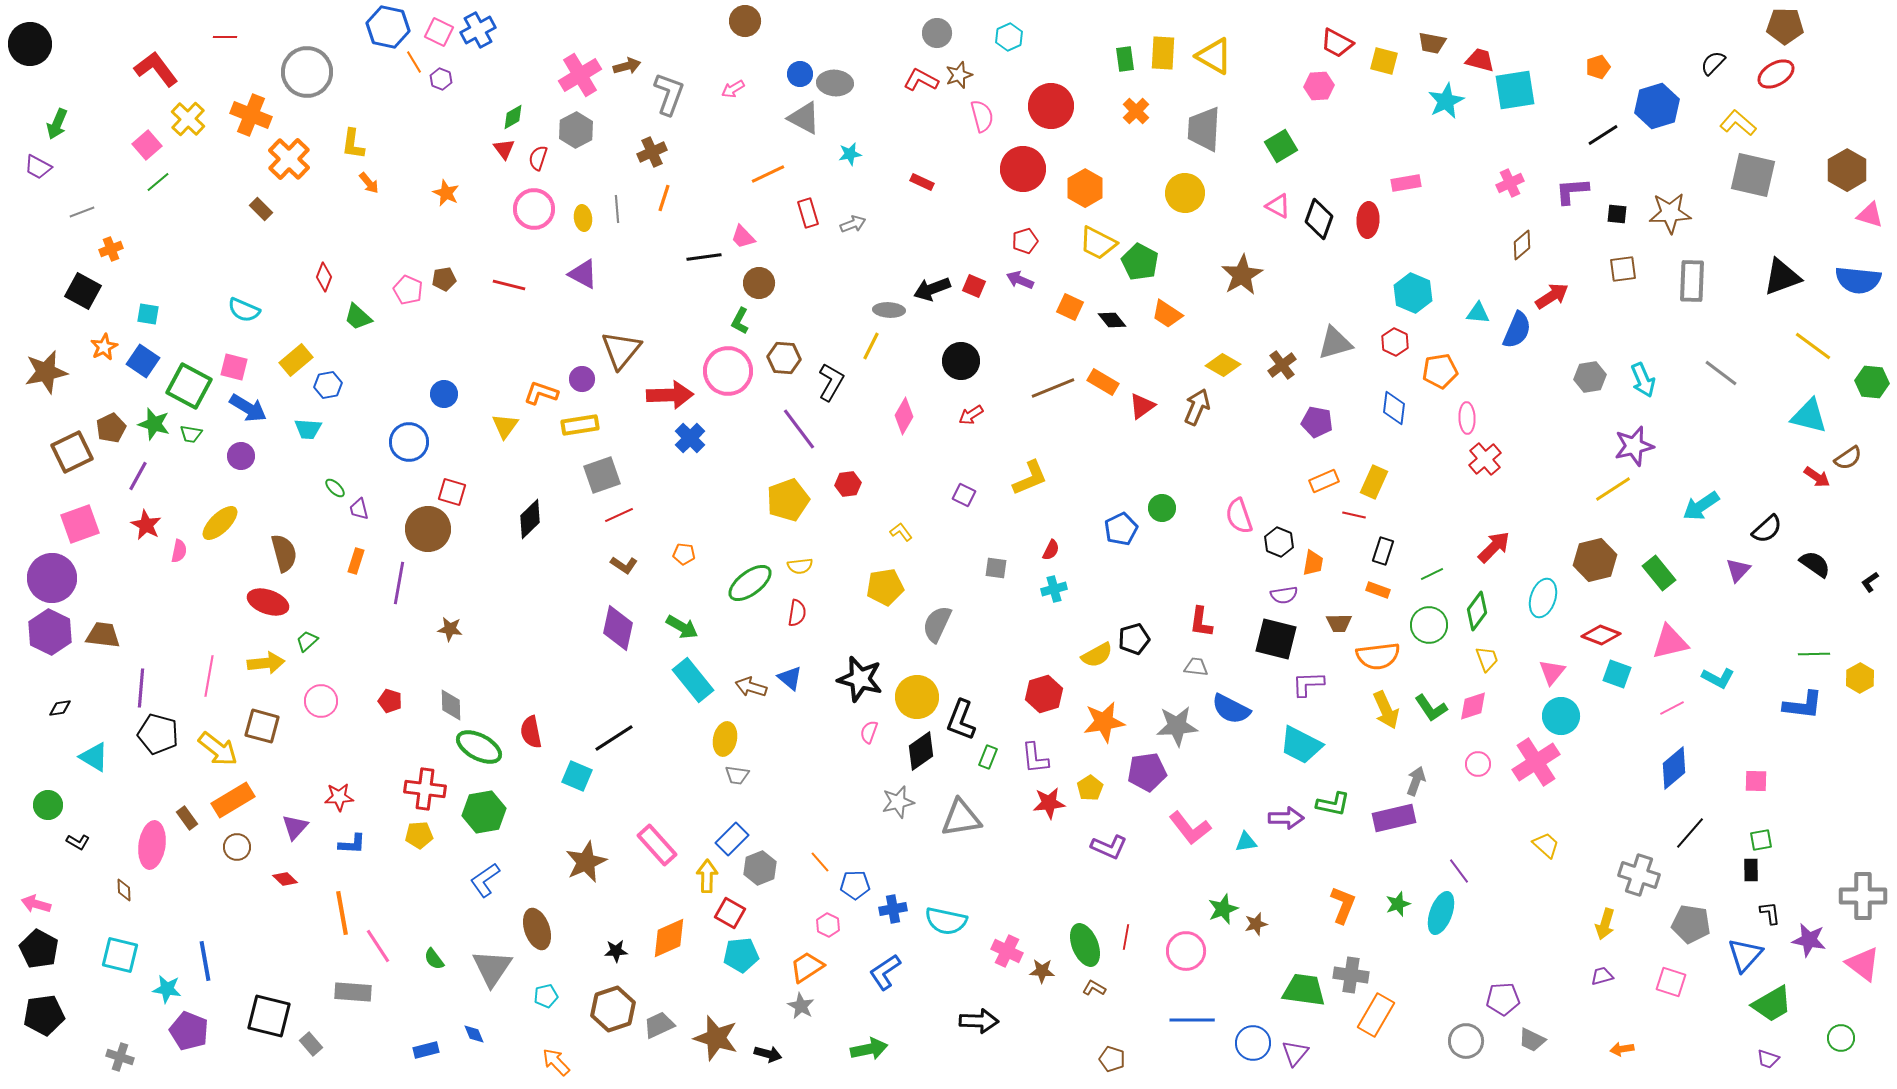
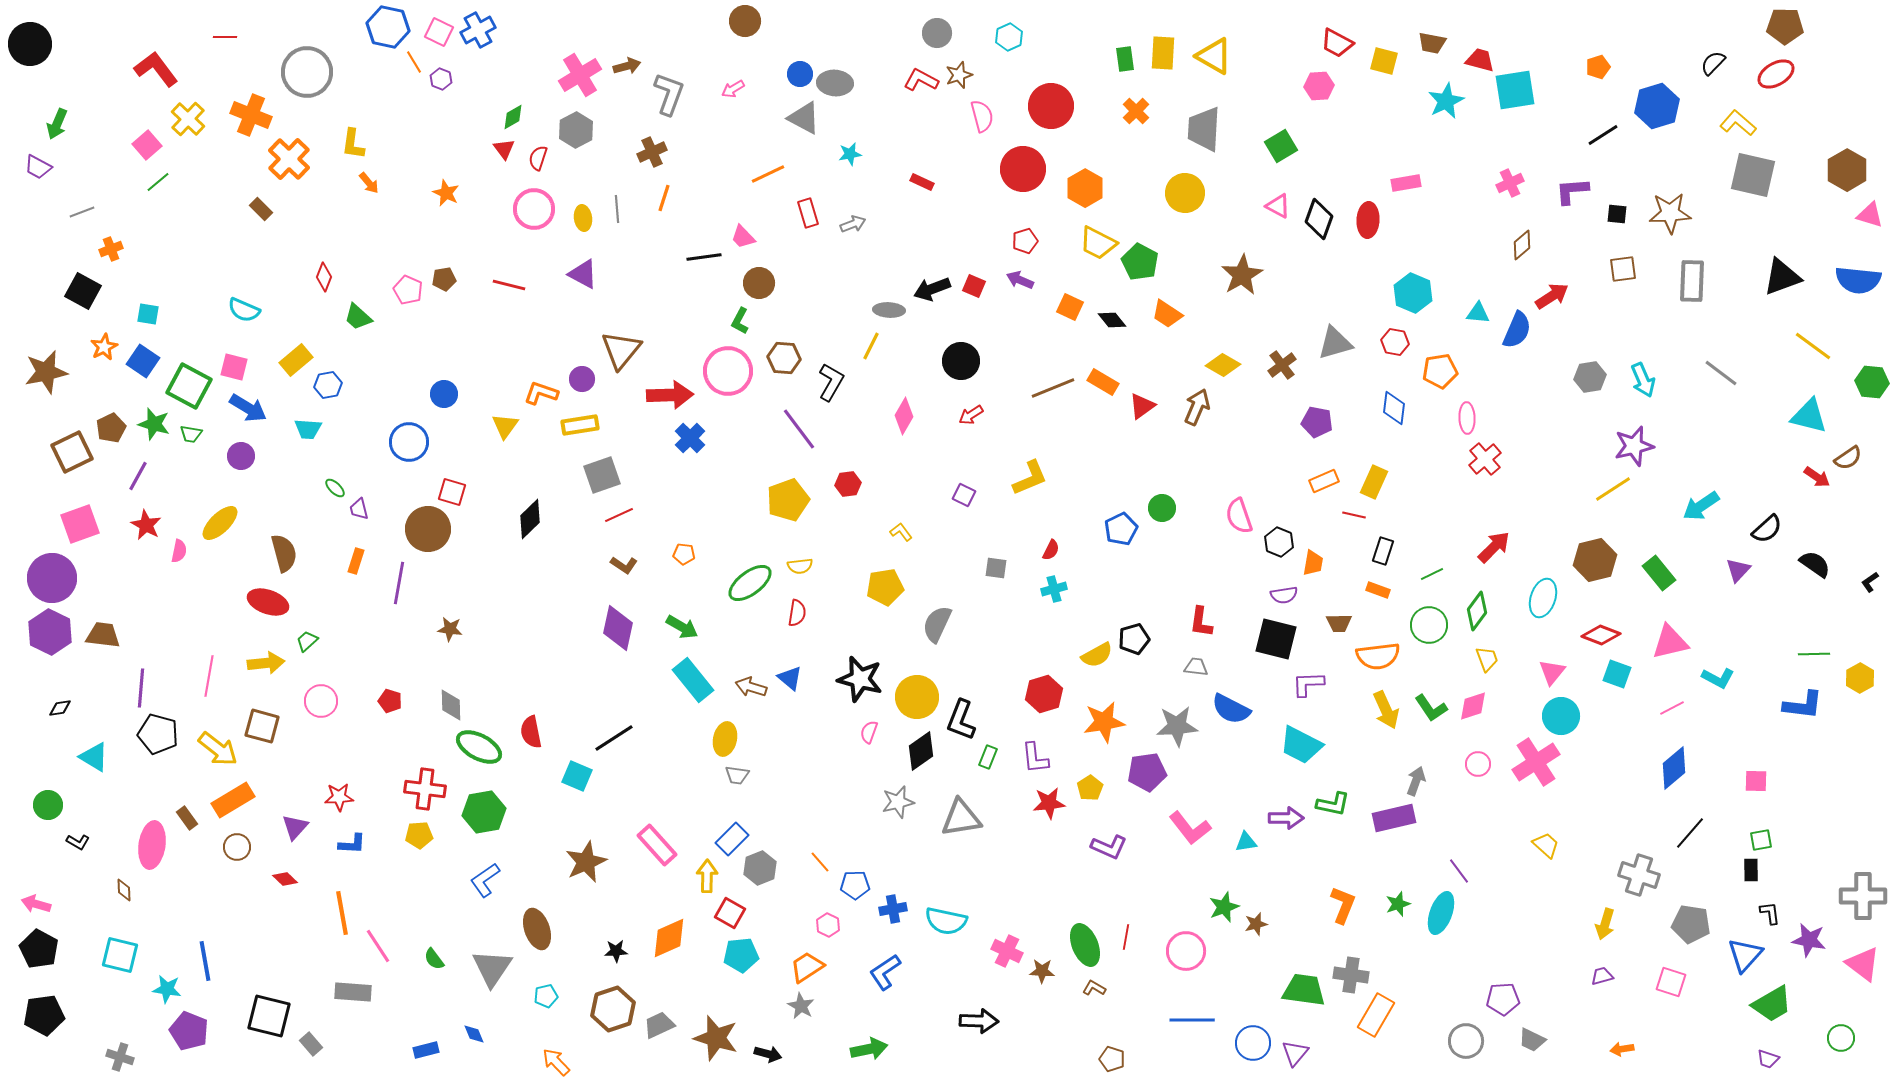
red hexagon at (1395, 342): rotated 16 degrees counterclockwise
green star at (1223, 909): moved 1 px right, 2 px up
